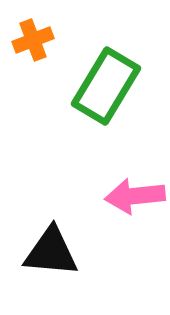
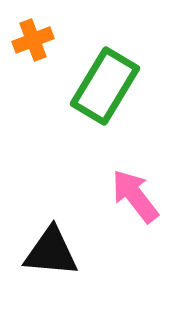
green rectangle: moved 1 px left
pink arrow: rotated 58 degrees clockwise
